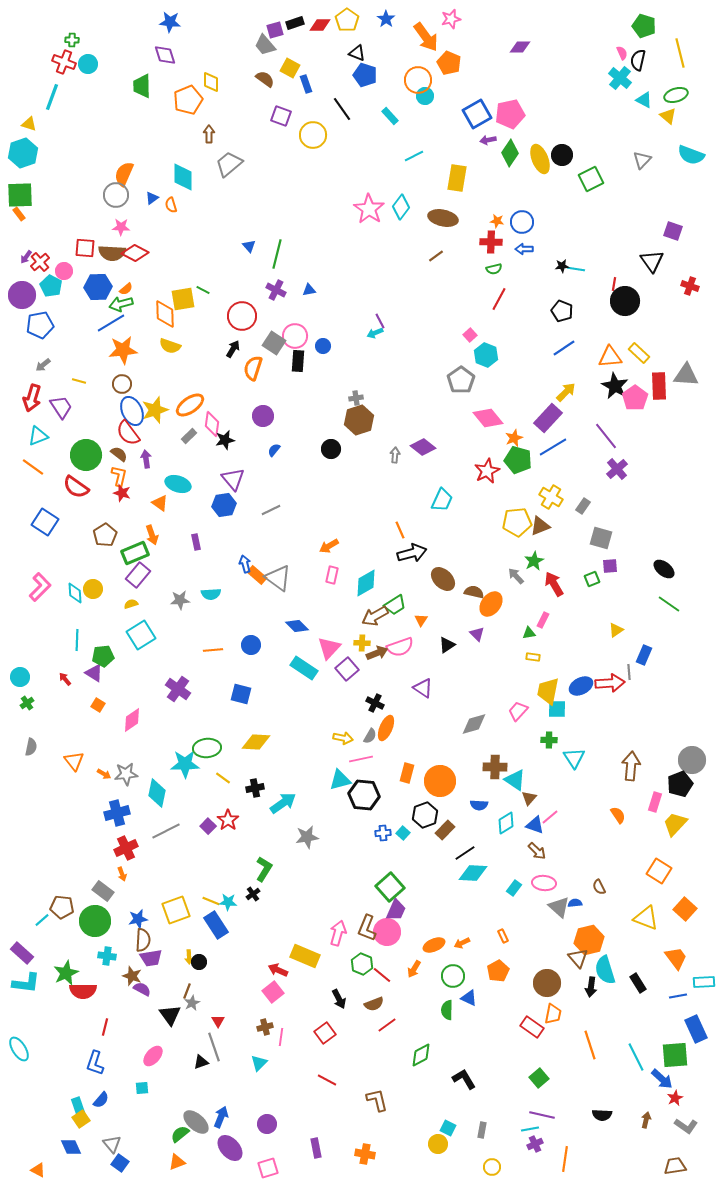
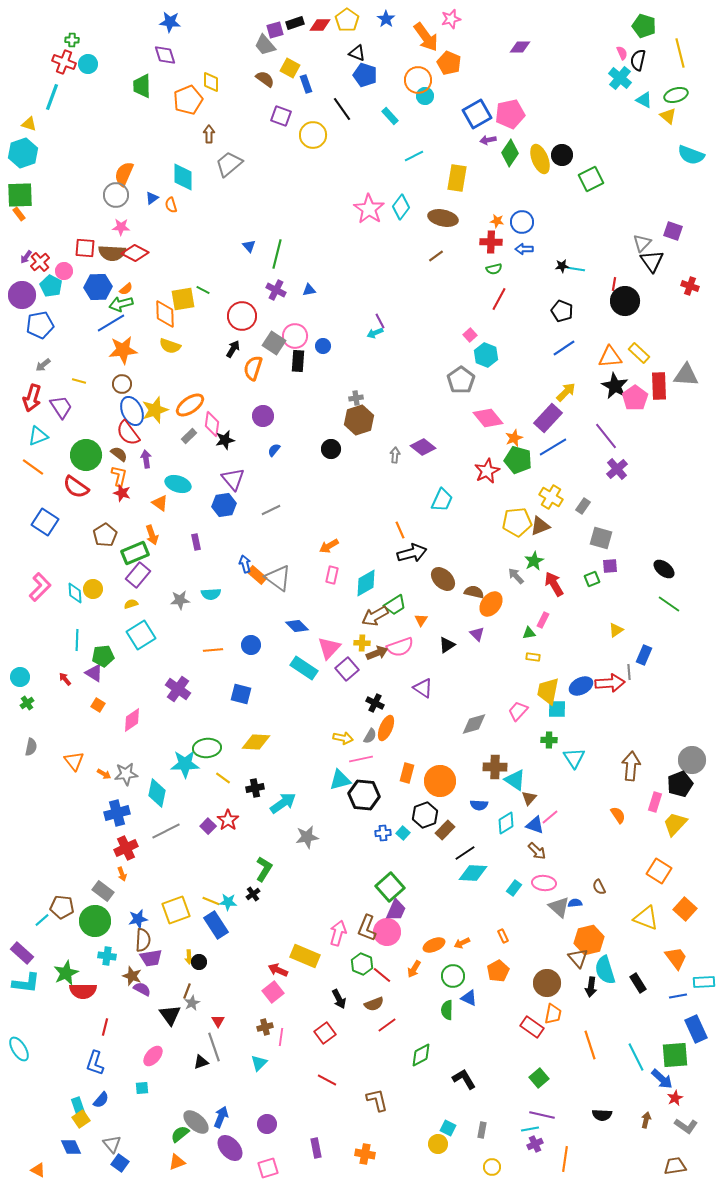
gray triangle at (642, 160): moved 83 px down
